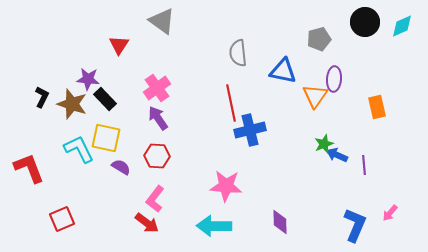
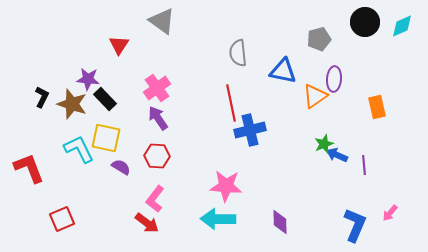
orange triangle: rotated 20 degrees clockwise
cyan arrow: moved 4 px right, 7 px up
